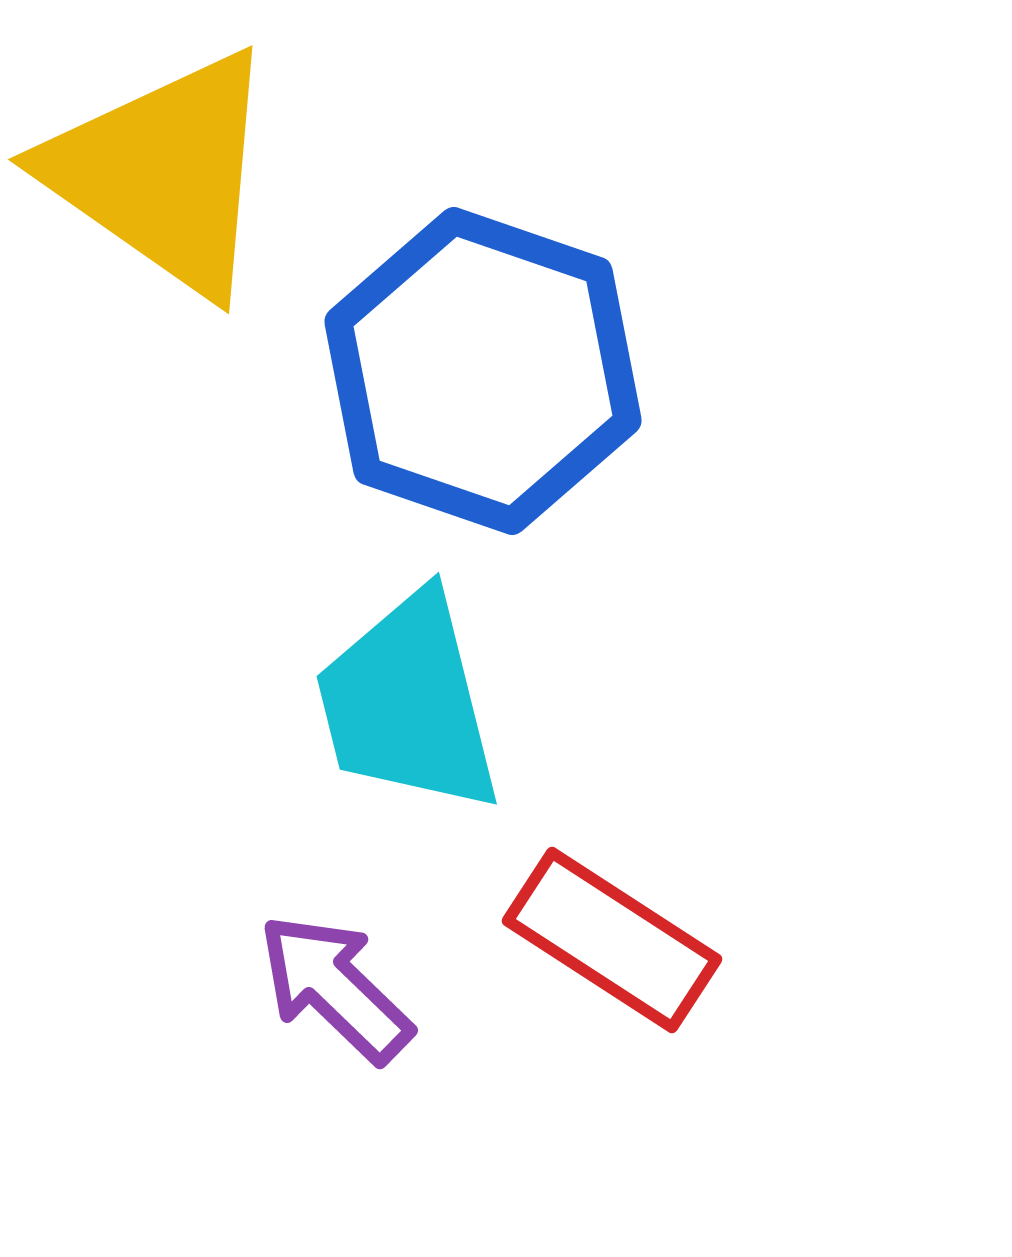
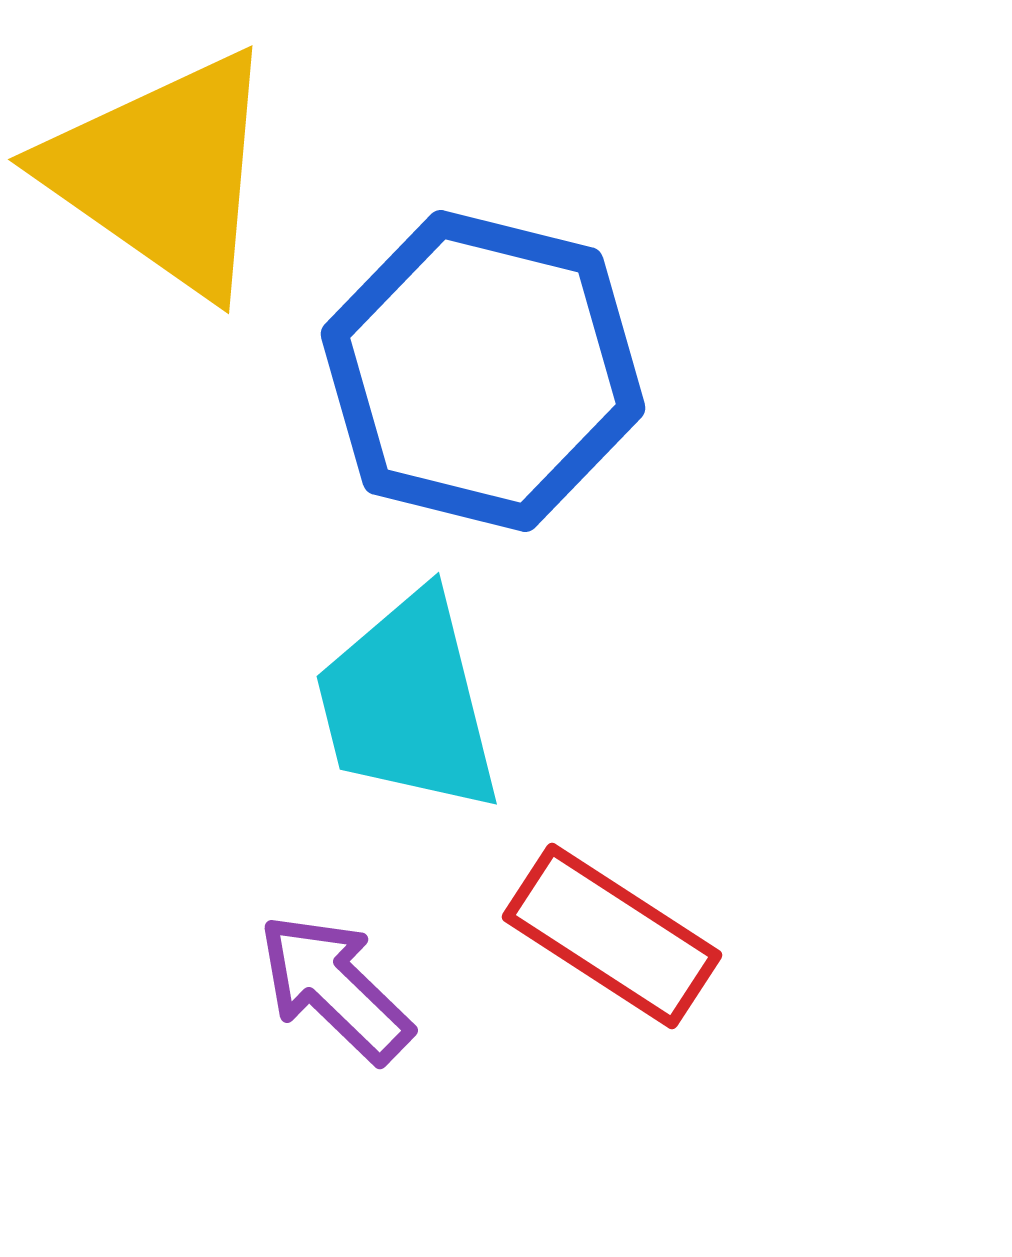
blue hexagon: rotated 5 degrees counterclockwise
red rectangle: moved 4 px up
